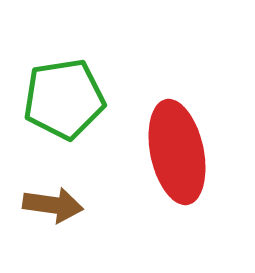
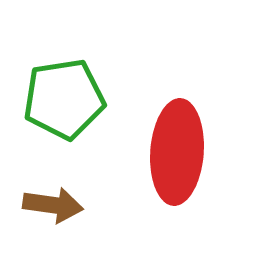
red ellipse: rotated 16 degrees clockwise
